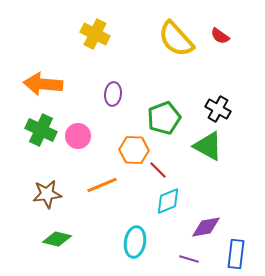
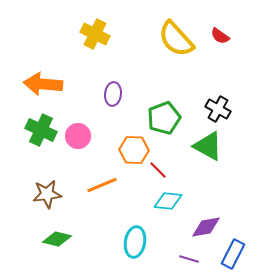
cyan diamond: rotated 28 degrees clockwise
blue rectangle: moved 3 px left; rotated 20 degrees clockwise
